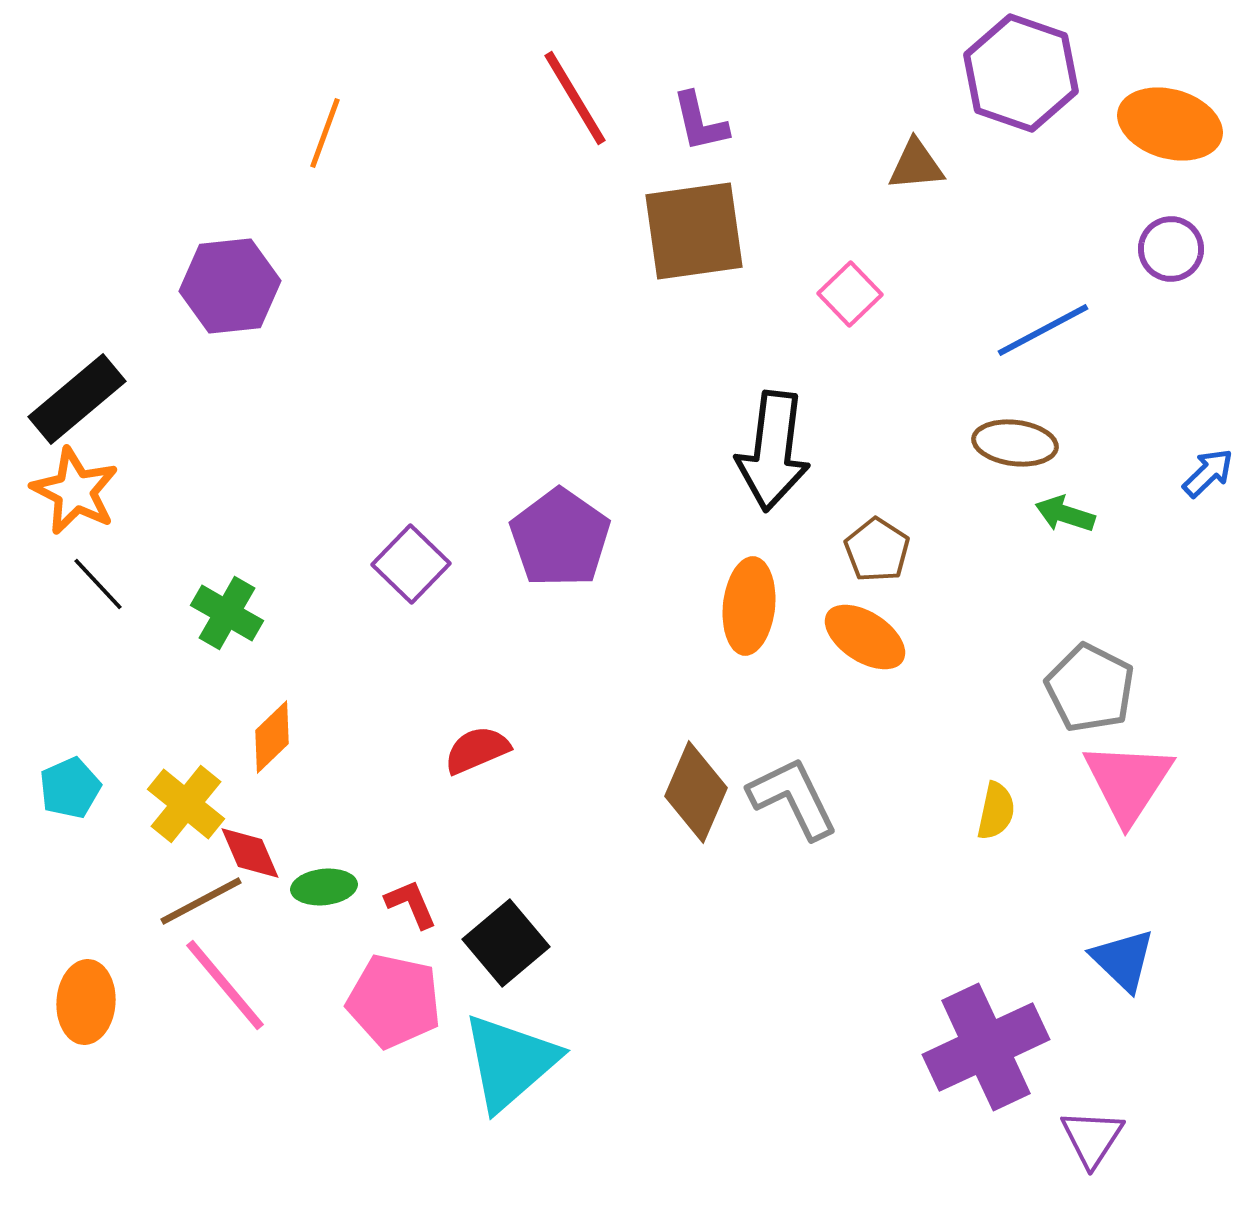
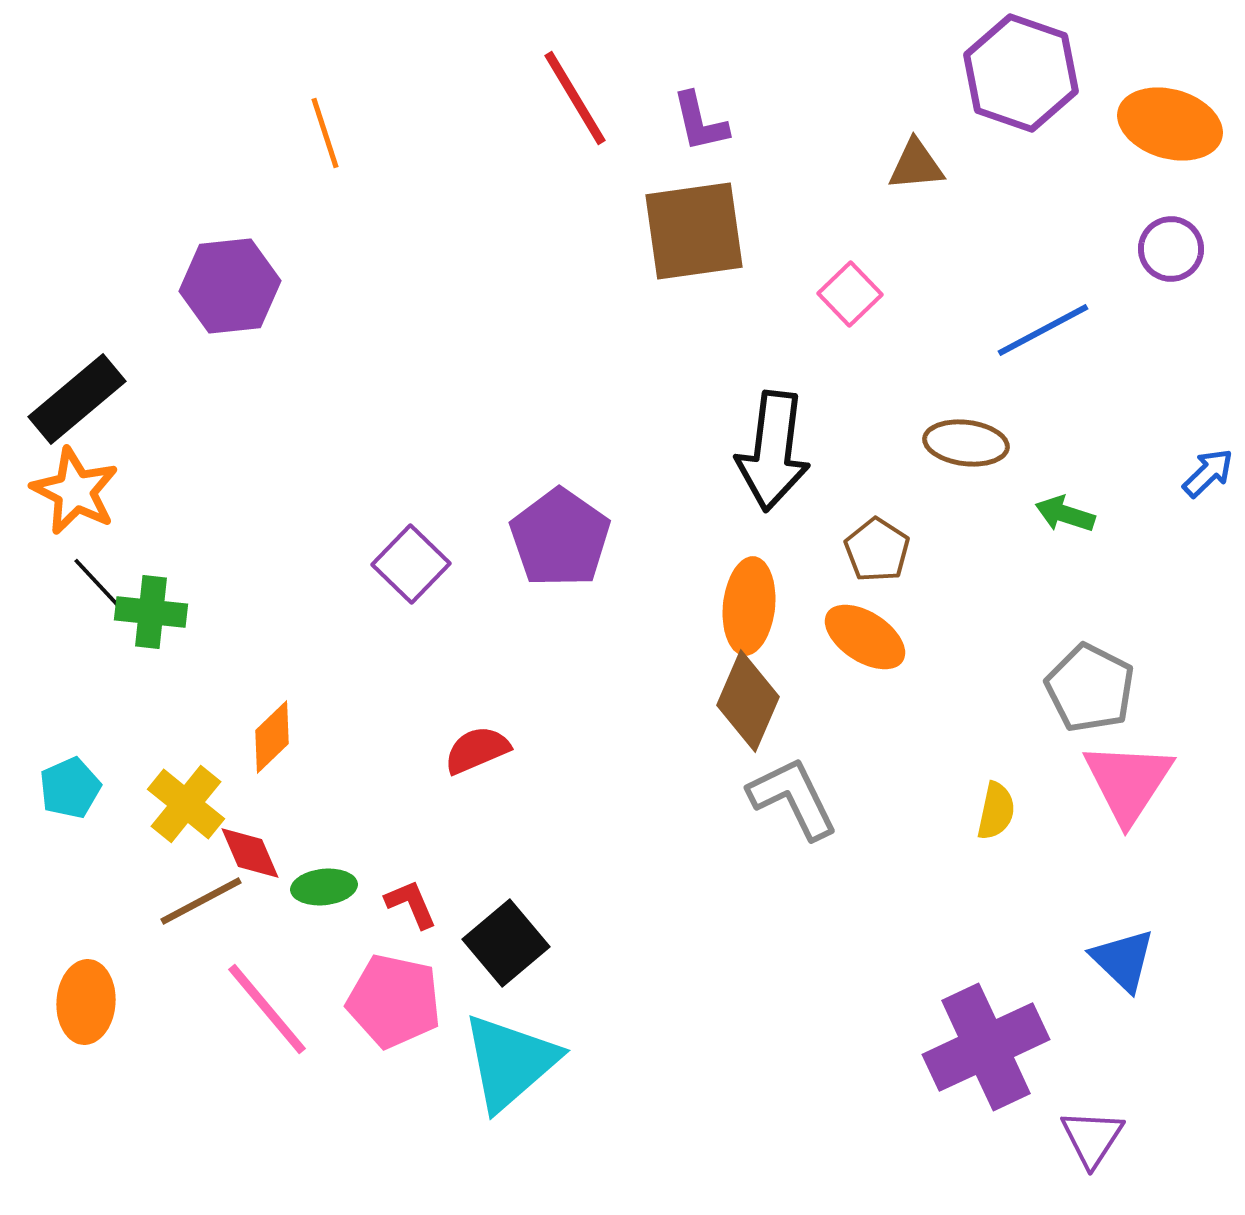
orange line at (325, 133): rotated 38 degrees counterclockwise
brown ellipse at (1015, 443): moved 49 px left
green cross at (227, 613): moved 76 px left, 1 px up; rotated 24 degrees counterclockwise
brown diamond at (696, 792): moved 52 px right, 91 px up
pink line at (225, 985): moved 42 px right, 24 px down
